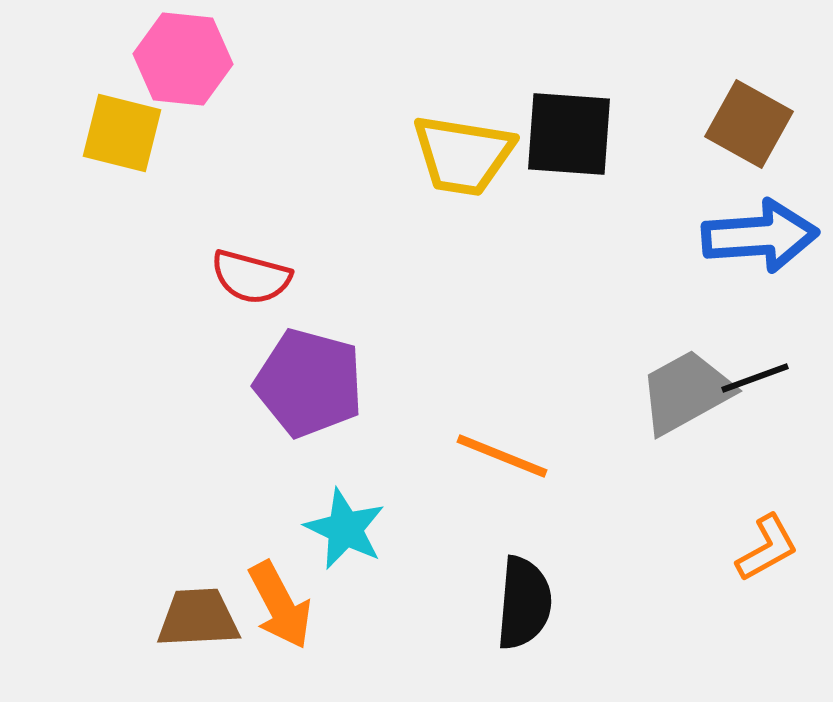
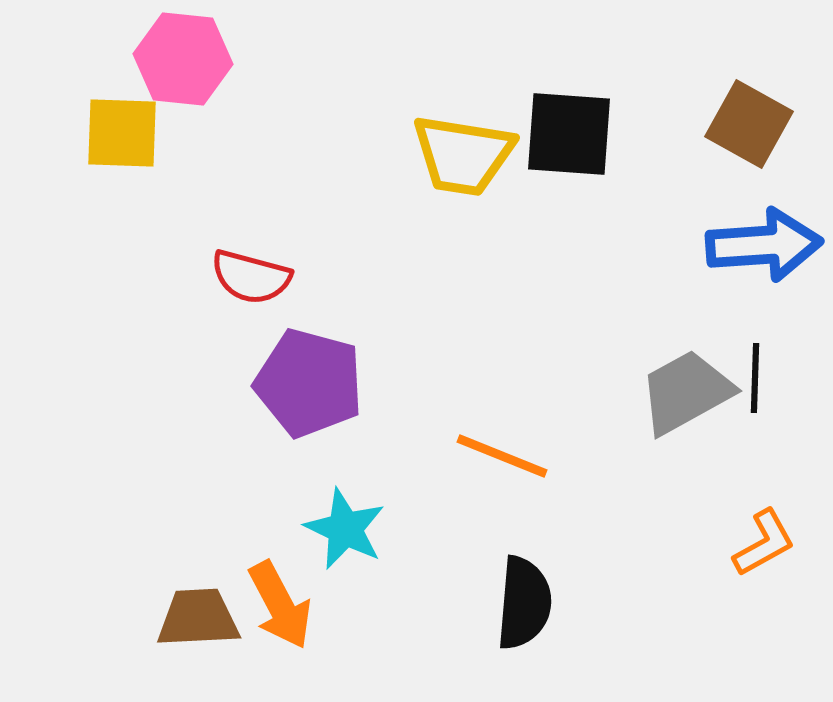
yellow square: rotated 12 degrees counterclockwise
blue arrow: moved 4 px right, 9 px down
black line: rotated 68 degrees counterclockwise
orange L-shape: moved 3 px left, 5 px up
